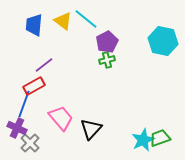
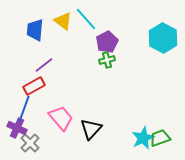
cyan line: rotated 10 degrees clockwise
blue trapezoid: moved 1 px right, 5 px down
cyan hexagon: moved 3 px up; rotated 16 degrees clockwise
blue line: moved 5 px down
cyan star: moved 2 px up
